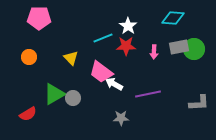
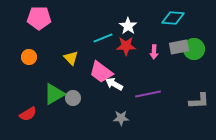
gray L-shape: moved 2 px up
